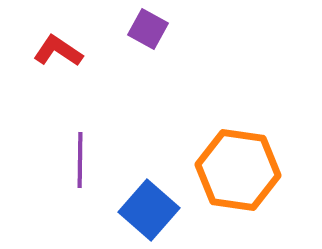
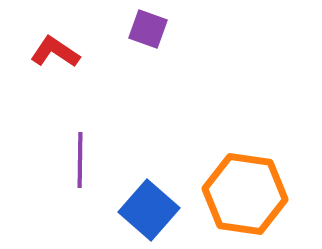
purple square: rotated 9 degrees counterclockwise
red L-shape: moved 3 px left, 1 px down
orange hexagon: moved 7 px right, 24 px down
